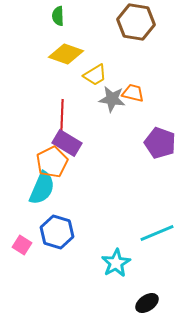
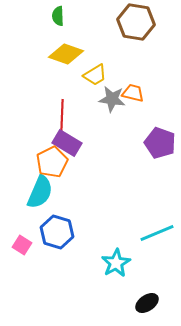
cyan semicircle: moved 2 px left, 4 px down
